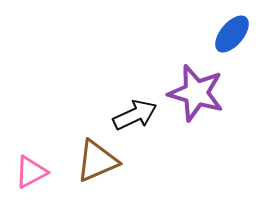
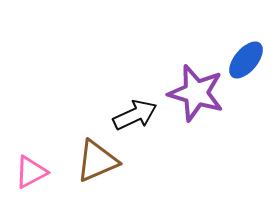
blue ellipse: moved 14 px right, 26 px down
